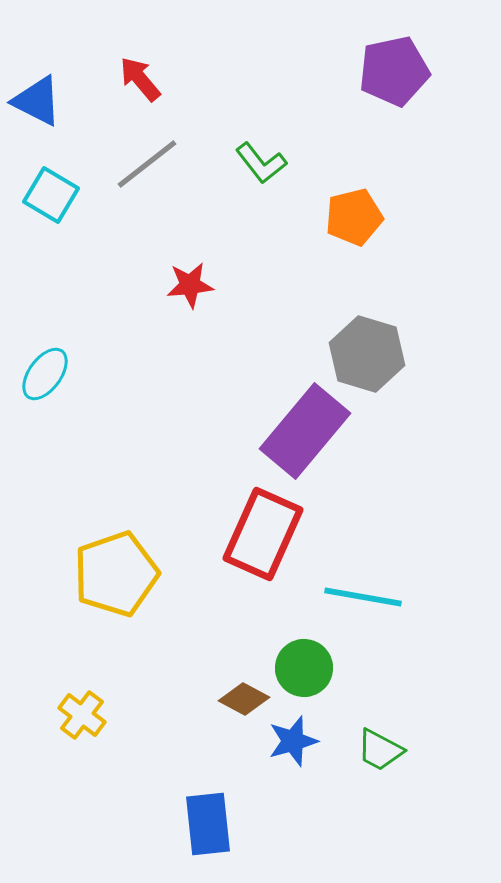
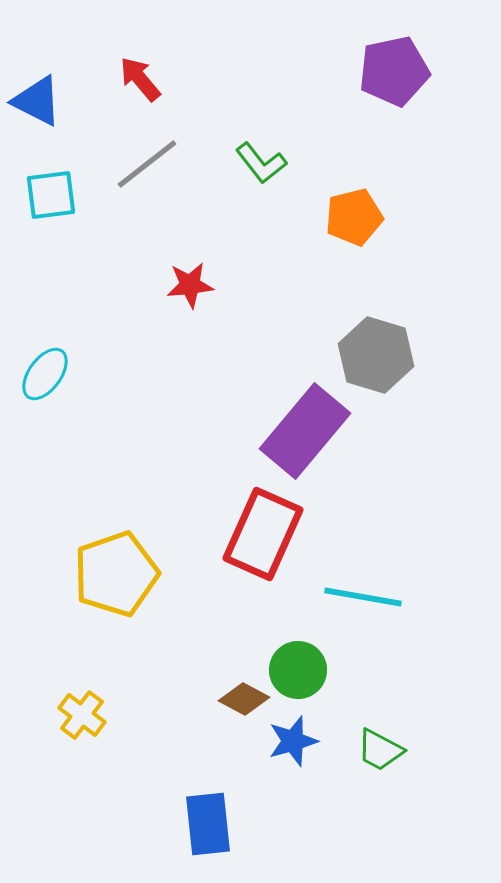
cyan square: rotated 38 degrees counterclockwise
gray hexagon: moved 9 px right, 1 px down
green circle: moved 6 px left, 2 px down
